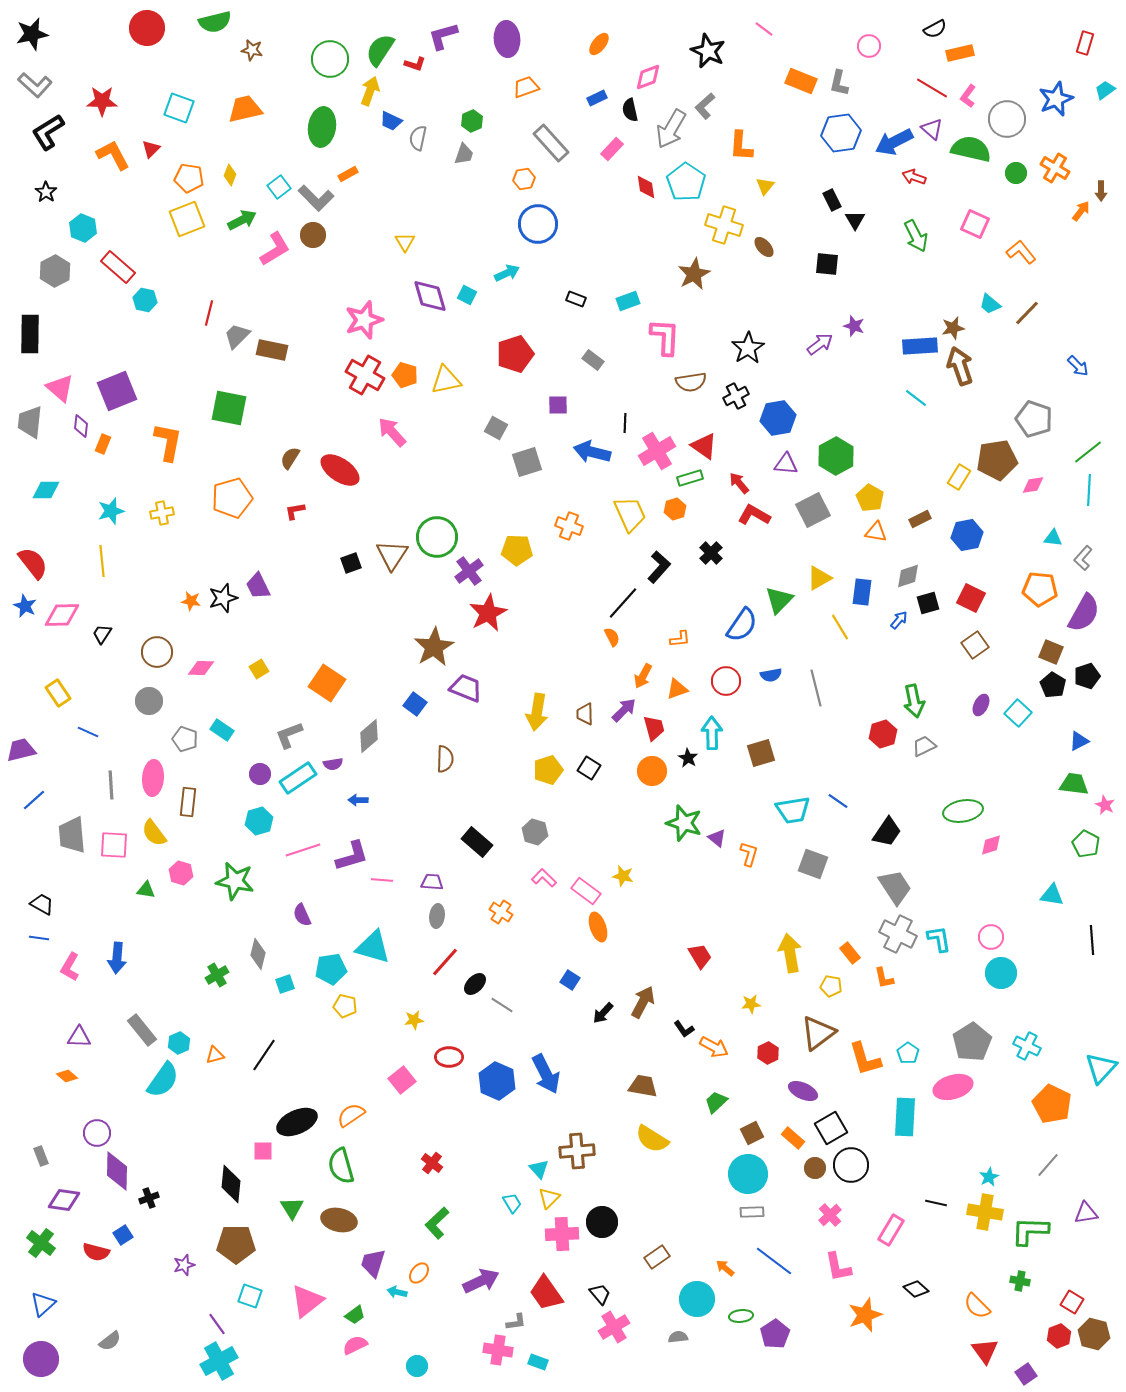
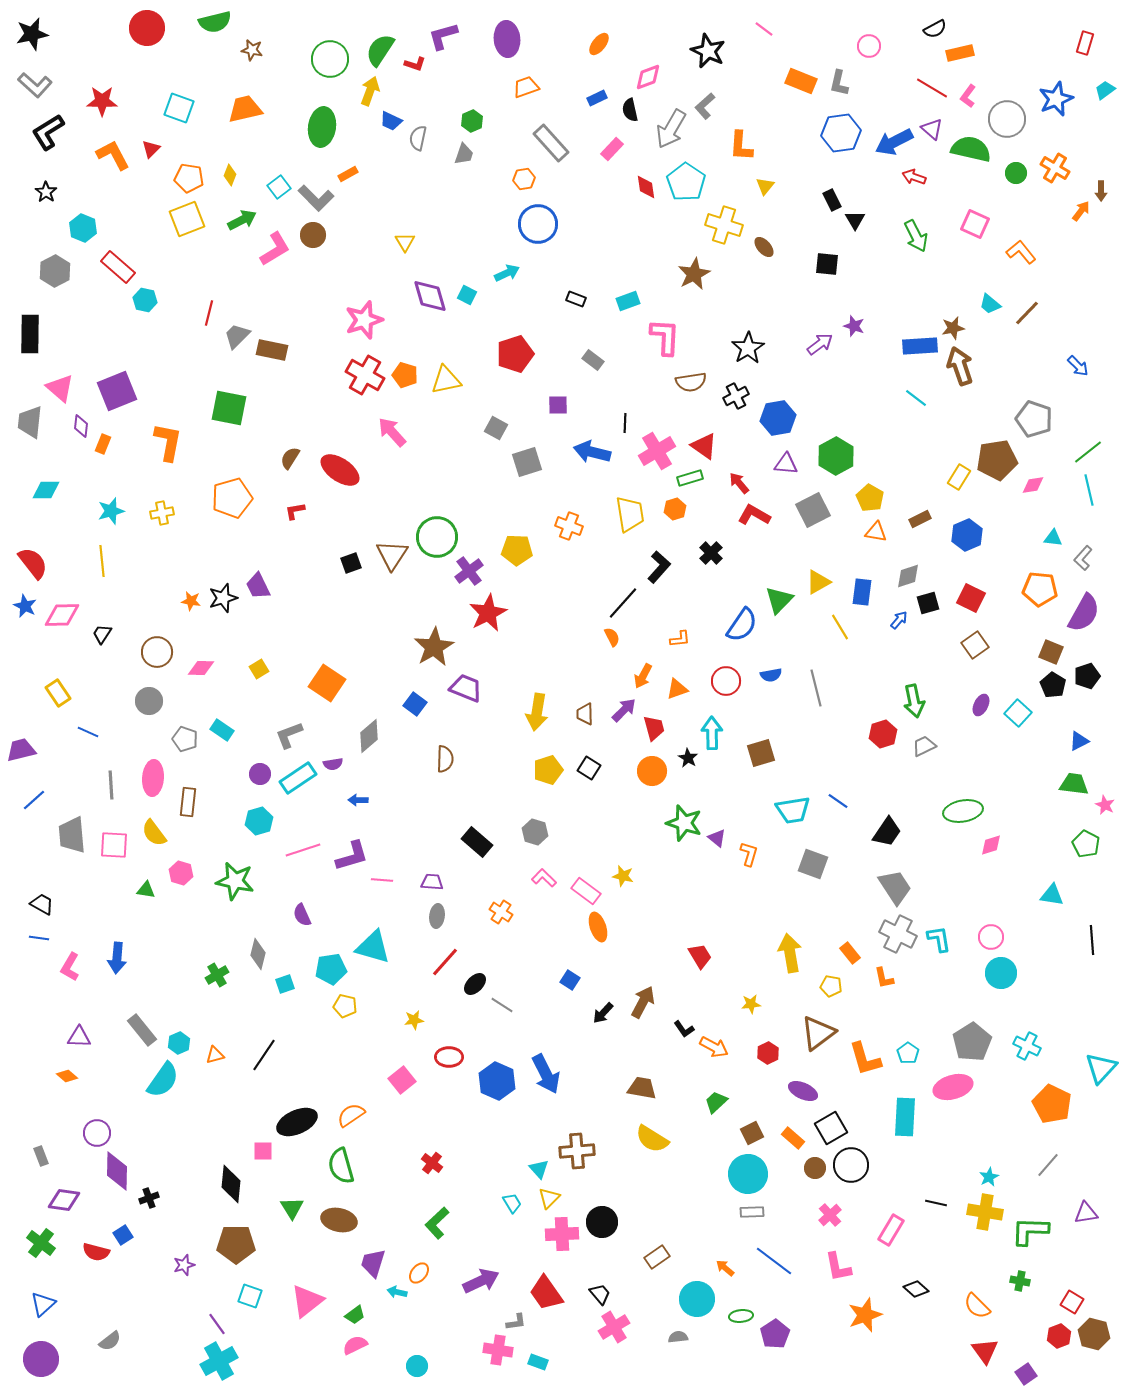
cyan line at (1089, 490): rotated 16 degrees counterclockwise
yellow trapezoid at (630, 514): rotated 15 degrees clockwise
blue hexagon at (967, 535): rotated 12 degrees counterclockwise
yellow triangle at (819, 578): moved 1 px left, 4 px down
brown trapezoid at (643, 1086): moved 1 px left, 2 px down
